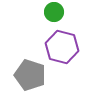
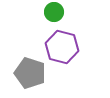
gray pentagon: moved 2 px up
